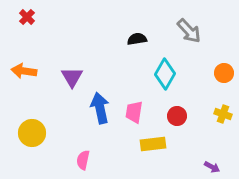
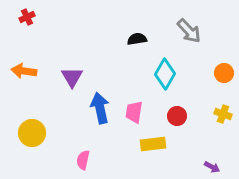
red cross: rotated 21 degrees clockwise
